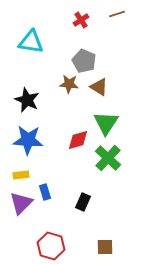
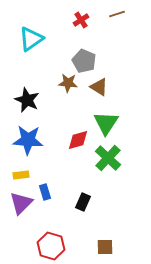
cyan triangle: moved 3 px up; rotated 44 degrees counterclockwise
brown star: moved 1 px left, 1 px up
